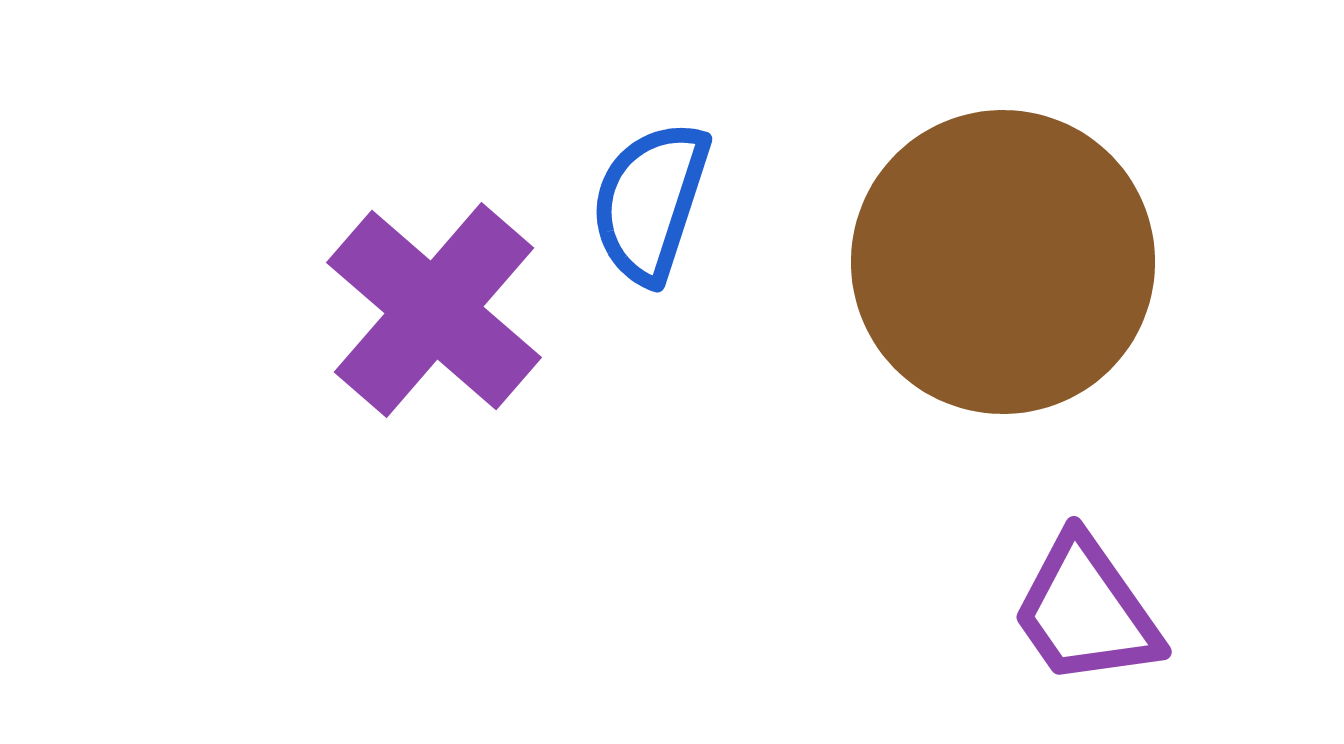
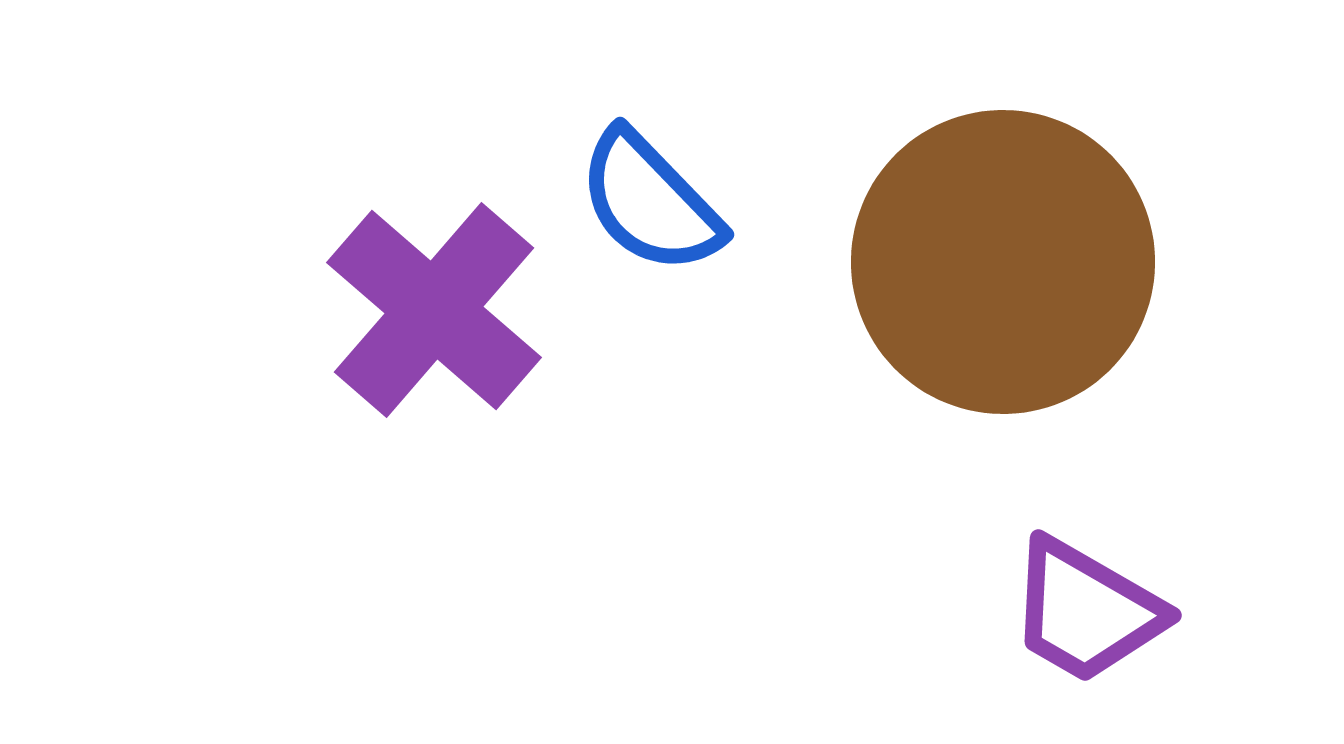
blue semicircle: rotated 62 degrees counterclockwise
purple trapezoid: rotated 25 degrees counterclockwise
